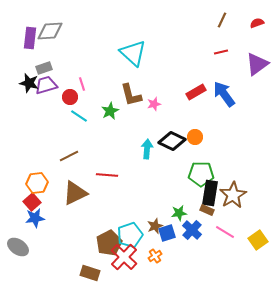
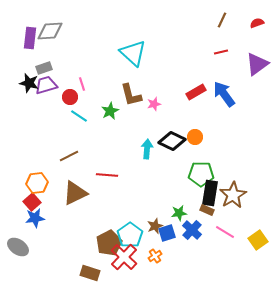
cyan pentagon at (130, 235): rotated 15 degrees counterclockwise
